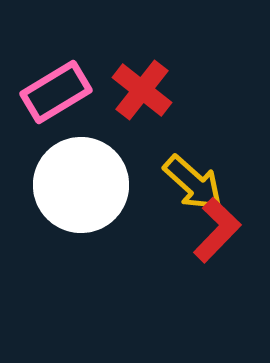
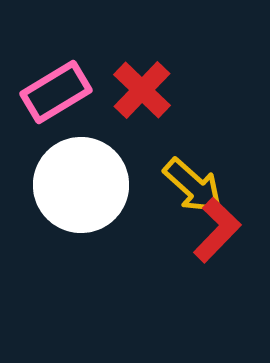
red cross: rotated 6 degrees clockwise
yellow arrow: moved 3 px down
